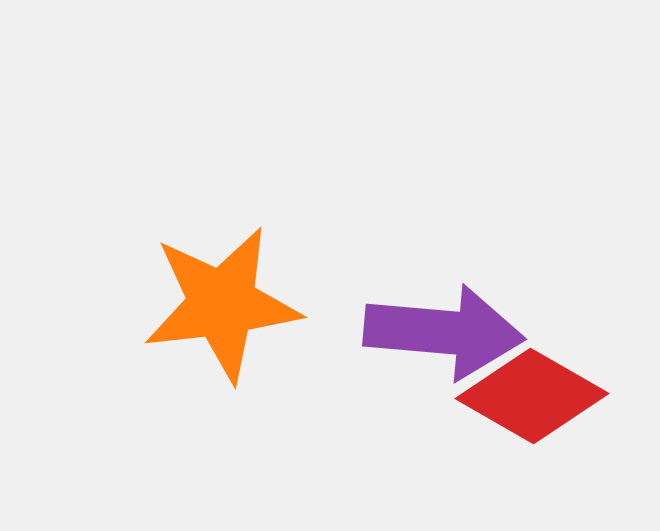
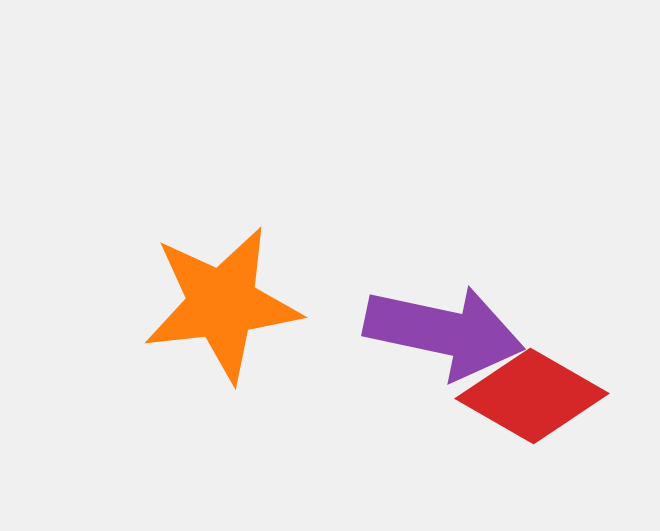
purple arrow: rotated 7 degrees clockwise
